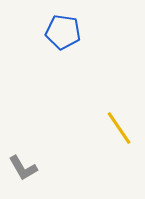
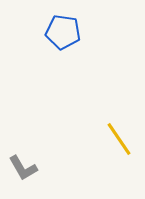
yellow line: moved 11 px down
